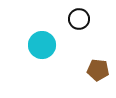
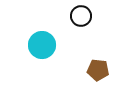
black circle: moved 2 px right, 3 px up
